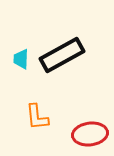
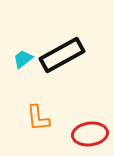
cyan trapezoid: moved 2 px right; rotated 50 degrees clockwise
orange L-shape: moved 1 px right, 1 px down
